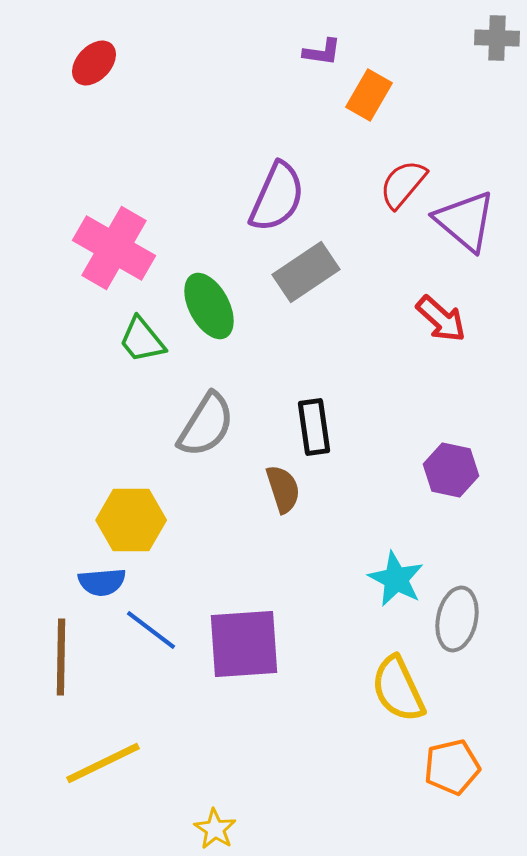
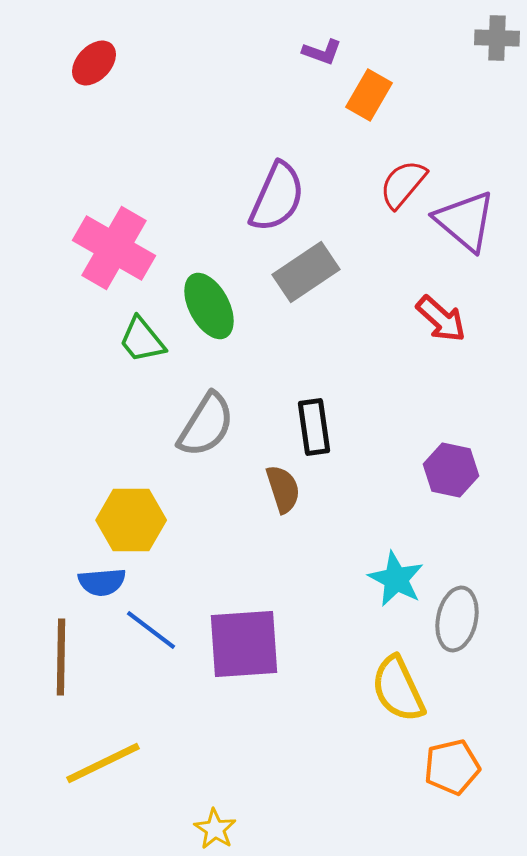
purple L-shape: rotated 12 degrees clockwise
